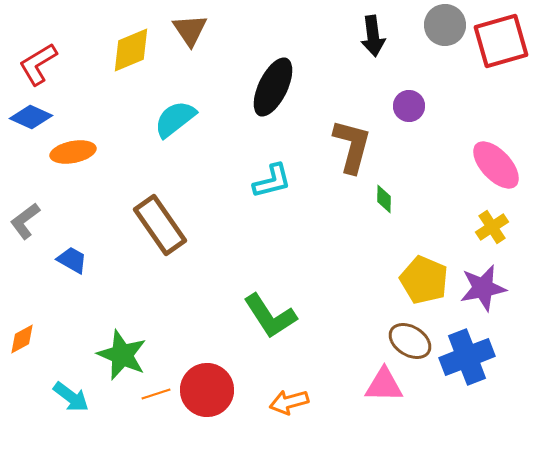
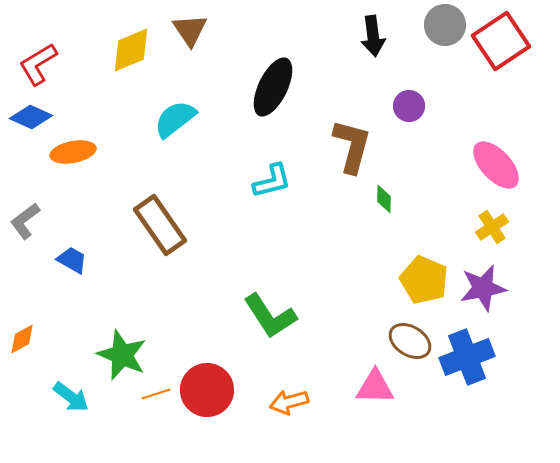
red square: rotated 18 degrees counterclockwise
pink triangle: moved 9 px left, 2 px down
